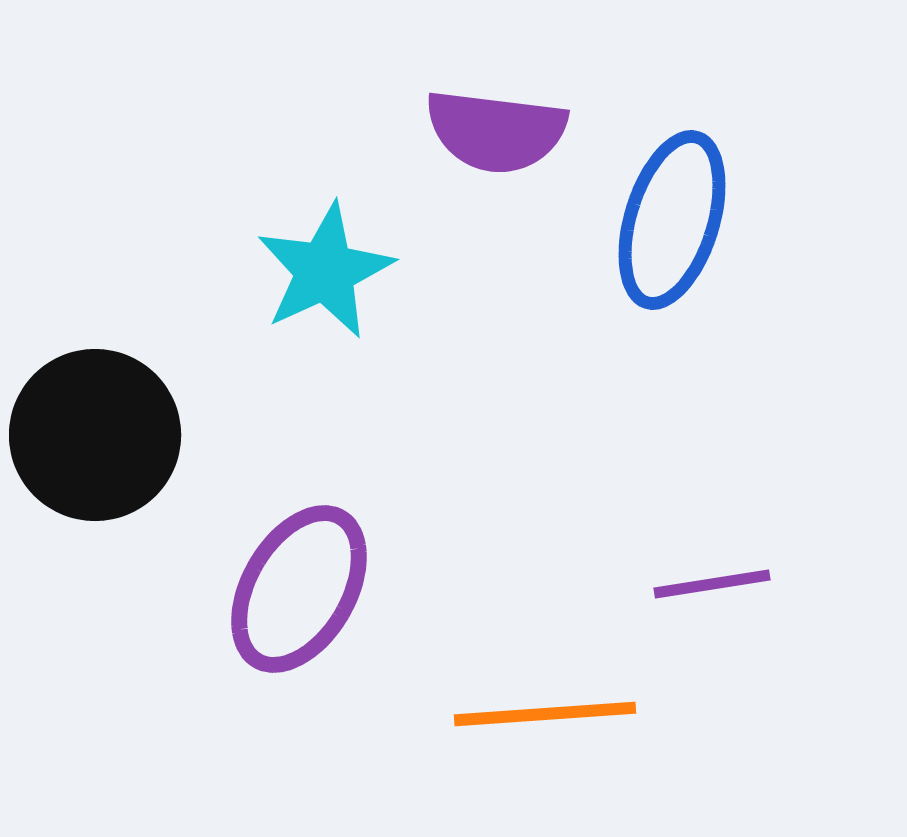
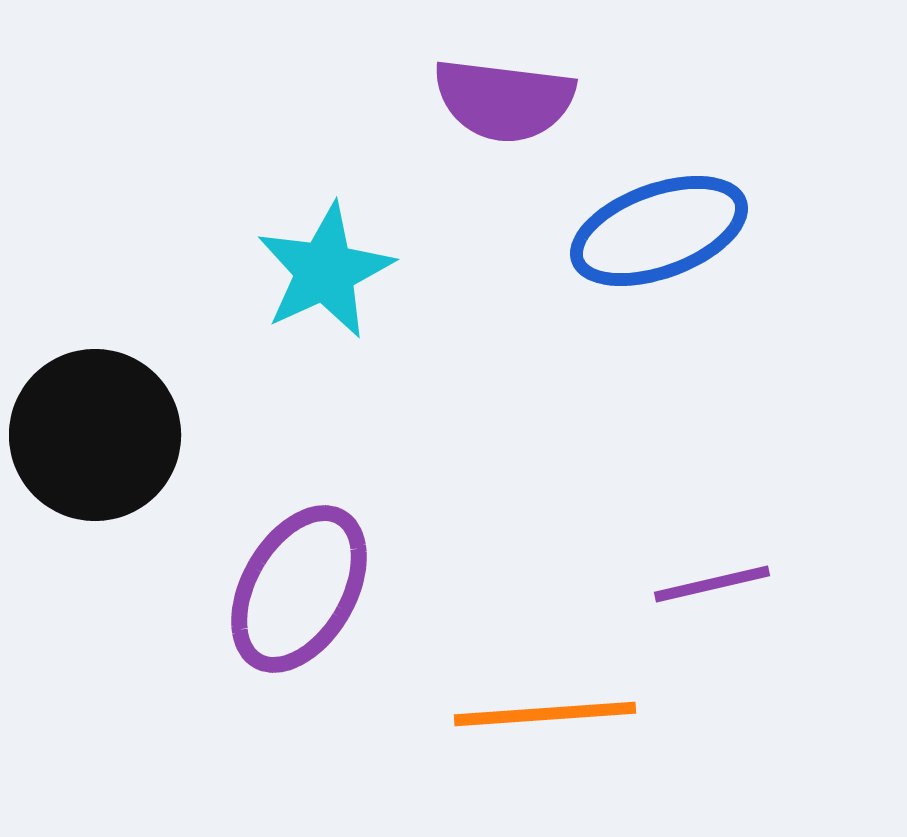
purple semicircle: moved 8 px right, 31 px up
blue ellipse: moved 13 px left, 11 px down; rotated 53 degrees clockwise
purple line: rotated 4 degrees counterclockwise
